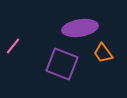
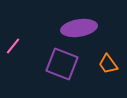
purple ellipse: moved 1 px left
orange trapezoid: moved 5 px right, 11 px down
